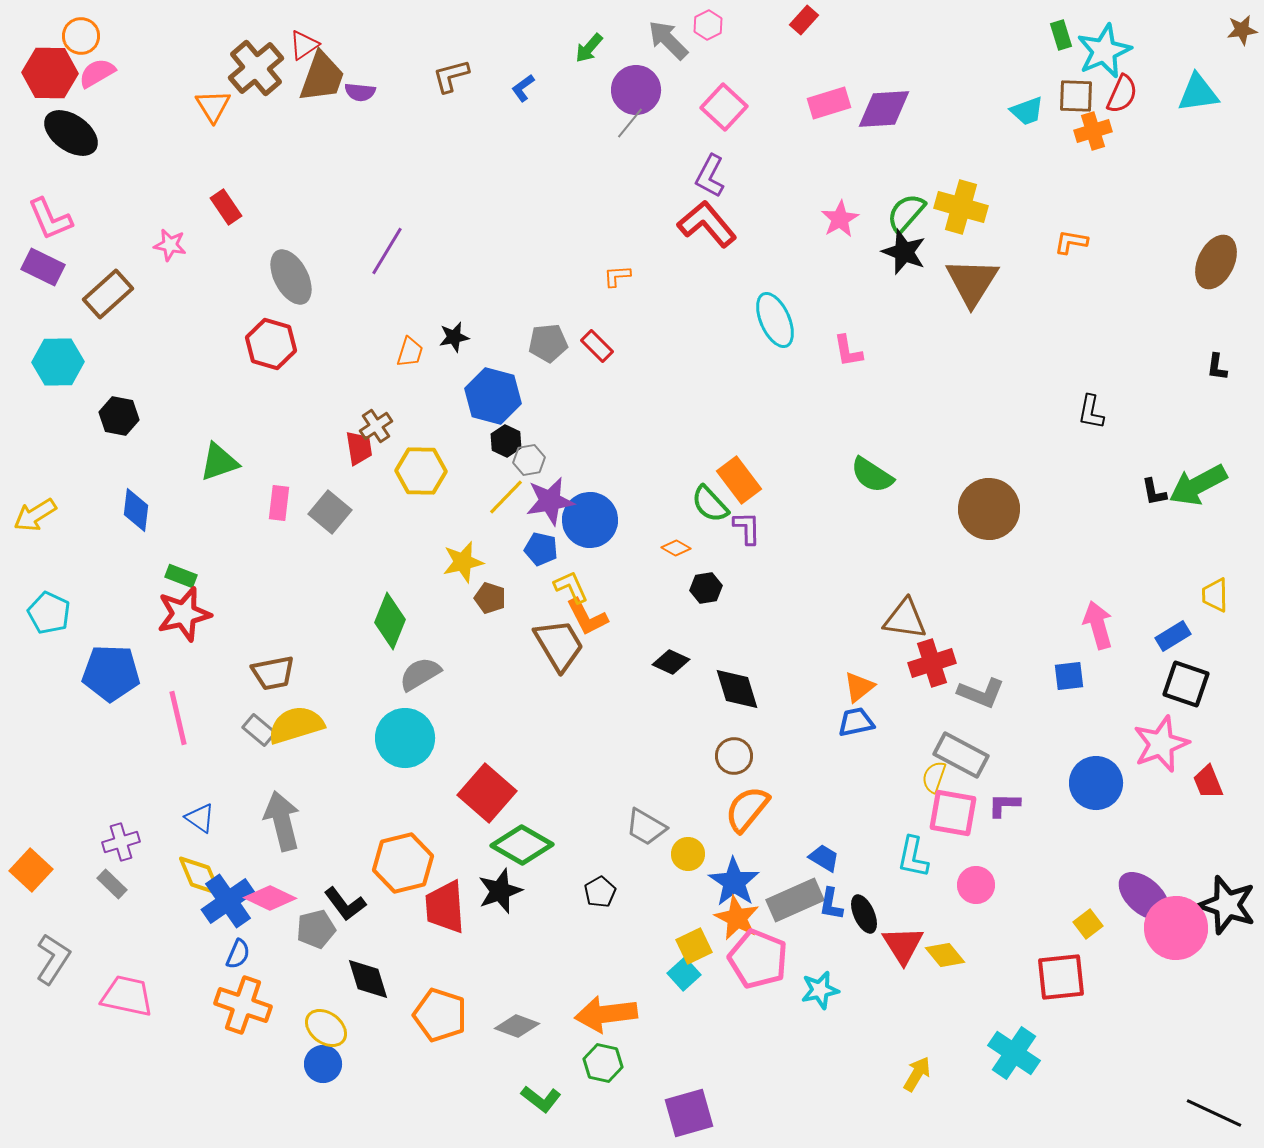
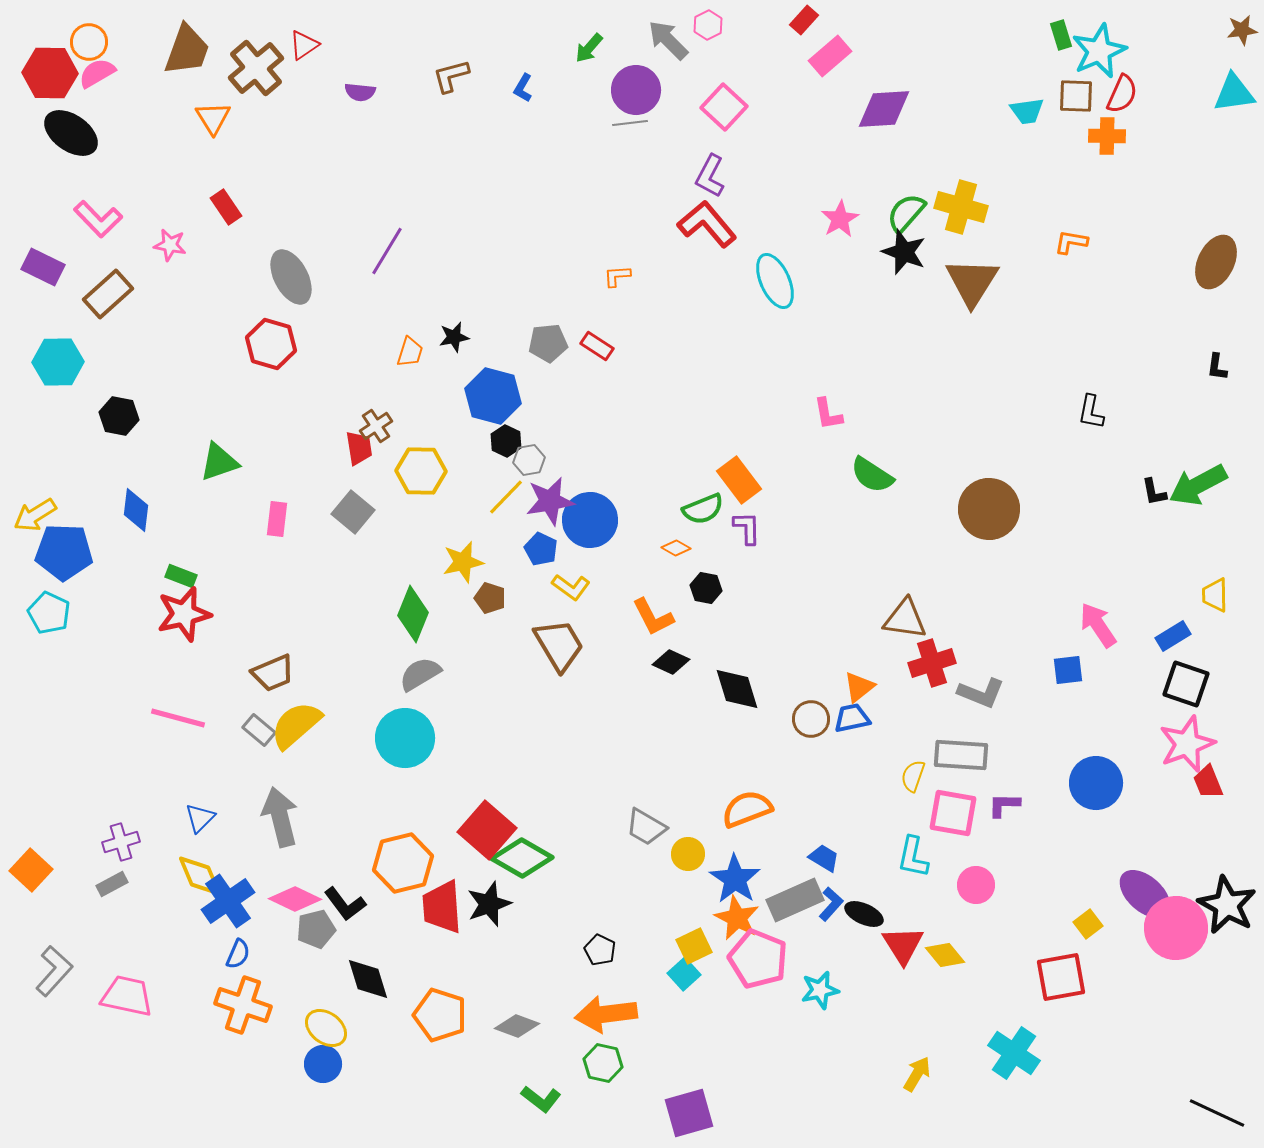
orange circle at (81, 36): moved 8 px right, 6 px down
cyan star at (1104, 51): moved 5 px left
brown trapezoid at (322, 77): moved 135 px left, 27 px up
blue L-shape at (523, 88): rotated 24 degrees counterclockwise
cyan triangle at (1198, 93): moved 36 px right
pink rectangle at (829, 103): moved 1 px right, 47 px up; rotated 24 degrees counterclockwise
orange triangle at (213, 106): moved 12 px down
cyan trapezoid at (1027, 111): rotated 12 degrees clockwise
gray line at (630, 123): rotated 44 degrees clockwise
orange cross at (1093, 131): moved 14 px right, 5 px down; rotated 18 degrees clockwise
pink L-shape at (50, 219): moved 48 px right; rotated 21 degrees counterclockwise
cyan ellipse at (775, 320): moved 39 px up
red rectangle at (597, 346): rotated 12 degrees counterclockwise
pink L-shape at (848, 351): moved 20 px left, 63 px down
pink rectangle at (279, 503): moved 2 px left, 16 px down
green semicircle at (710, 504): moved 7 px left, 5 px down; rotated 69 degrees counterclockwise
gray square at (330, 512): moved 23 px right
blue pentagon at (541, 549): rotated 12 degrees clockwise
yellow L-shape at (571, 587): rotated 150 degrees clockwise
black hexagon at (706, 588): rotated 20 degrees clockwise
orange L-shape at (587, 617): moved 66 px right
green diamond at (390, 621): moved 23 px right, 7 px up
pink arrow at (1098, 625): rotated 18 degrees counterclockwise
blue pentagon at (111, 673): moved 47 px left, 121 px up
brown trapezoid at (273, 673): rotated 12 degrees counterclockwise
blue square at (1069, 676): moved 1 px left, 6 px up
pink line at (178, 718): rotated 62 degrees counterclockwise
blue trapezoid at (856, 722): moved 4 px left, 4 px up
yellow semicircle at (296, 725): rotated 24 degrees counterclockwise
pink star at (1161, 744): moved 26 px right
gray rectangle at (961, 755): rotated 24 degrees counterclockwise
brown circle at (734, 756): moved 77 px right, 37 px up
yellow semicircle at (934, 777): moved 21 px left, 1 px up
red square at (487, 793): moved 37 px down
orange semicircle at (747, 809): rotated 30 degrees clockwise
blue triangle at (200, 818): rotated 40 degrees clockwise
gray arrow at (282, 821): moved 2 px left, 4 px up
green diamond at (522, 845): moved 13 px down
blue star at (734, 882): moved 1 px right, 3 px up
gray rectangle at (112, 884): rotated 72 degrees counterclockwise
black star at (500, 891): moved 11 px left, 13 px down
black pentagon at (600, 892): moved 58 px down; rotated 16 degrees counterclockwise
purple ellipse at (1144, 896): moved 1 px right, 2 px up
pink diamond at (270, 898): moved 25 px right, 1 px down
blue L-shape at (831, 904): rotated 148 degrees counterclockwise
black star at (1227, 905): rotated 10 degrees clockwise
red trapezoid at (445, 907): moved 3 px left
black ellipse at (864, 914): rotated 42 degrees counterclockwise
gray L-shape at (53, 959): moved 1 px right, 12 px down; rotated 9 degrees clockwise
red square at (1061, 977): rotated 4 degrees counterclockwise
black line at (1214, 1113): moved 3 px right
